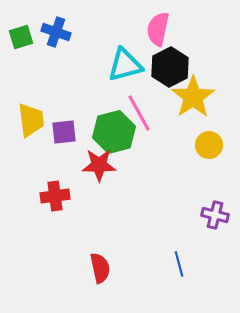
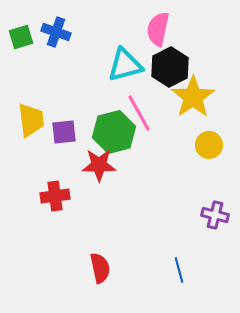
blue line: moved 6 px down
